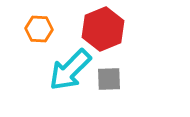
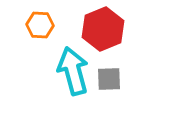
orange hexagon: moved 1 px right, 4 px up
cyan arrow: moved 3 px right, 1 px down; rotated 120 degrees clockwise
